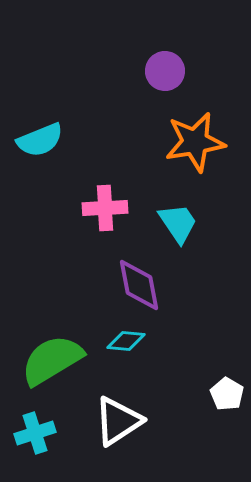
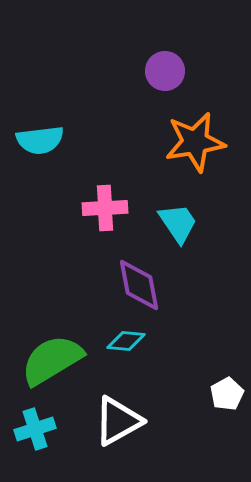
cyan semicircle: rotated 15 degrees clockwise
white pentagon: rotated 12 degrees clockwise
white triangle: rotated 4 degrees clockwise
cyan cross: moved 4 px up
